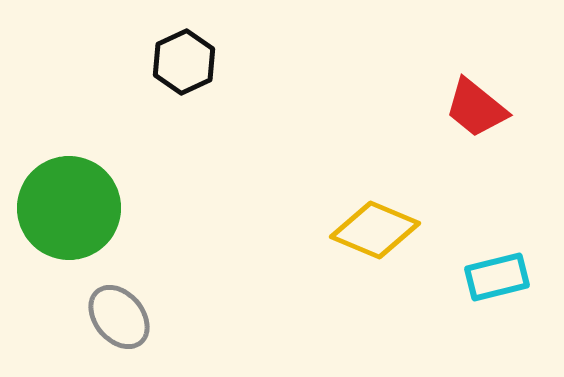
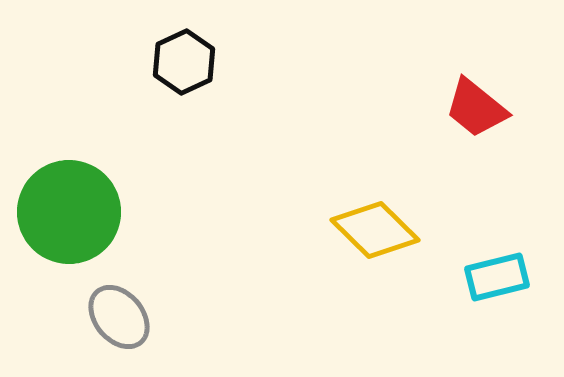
green circle: moved 4 px down
yellow diamond: rotated 22 degrees clockwise
